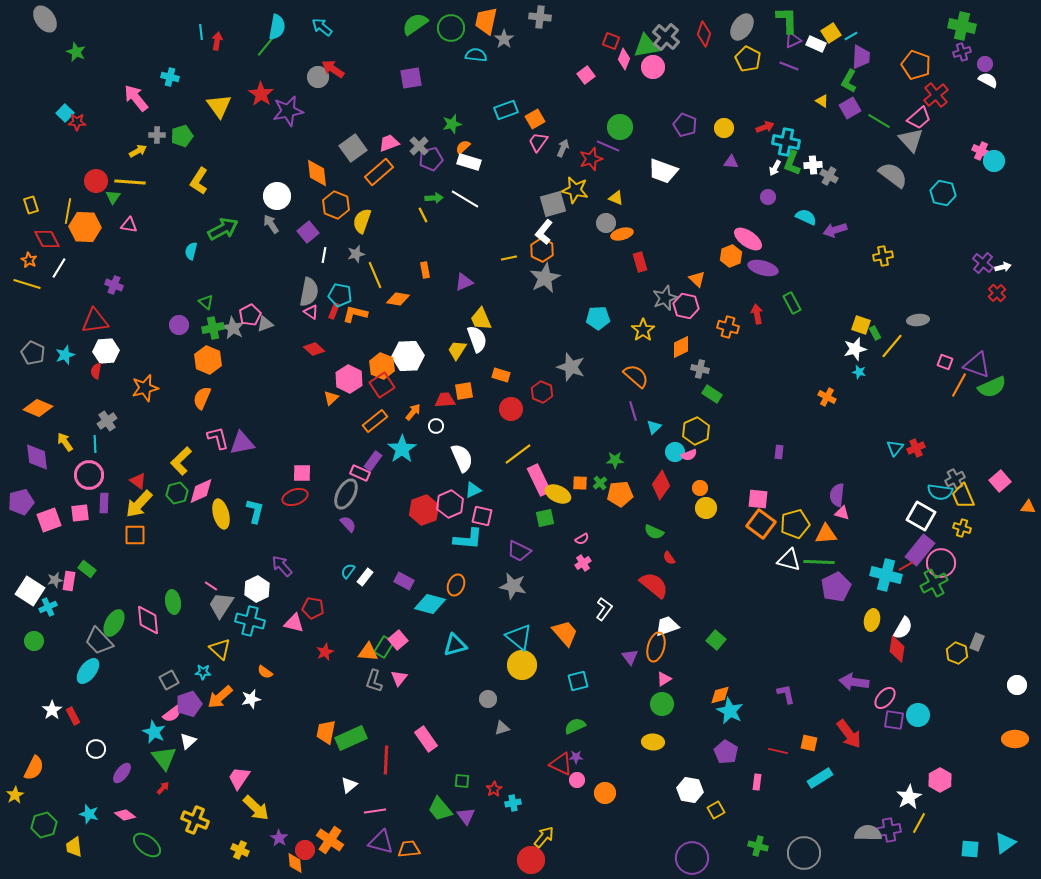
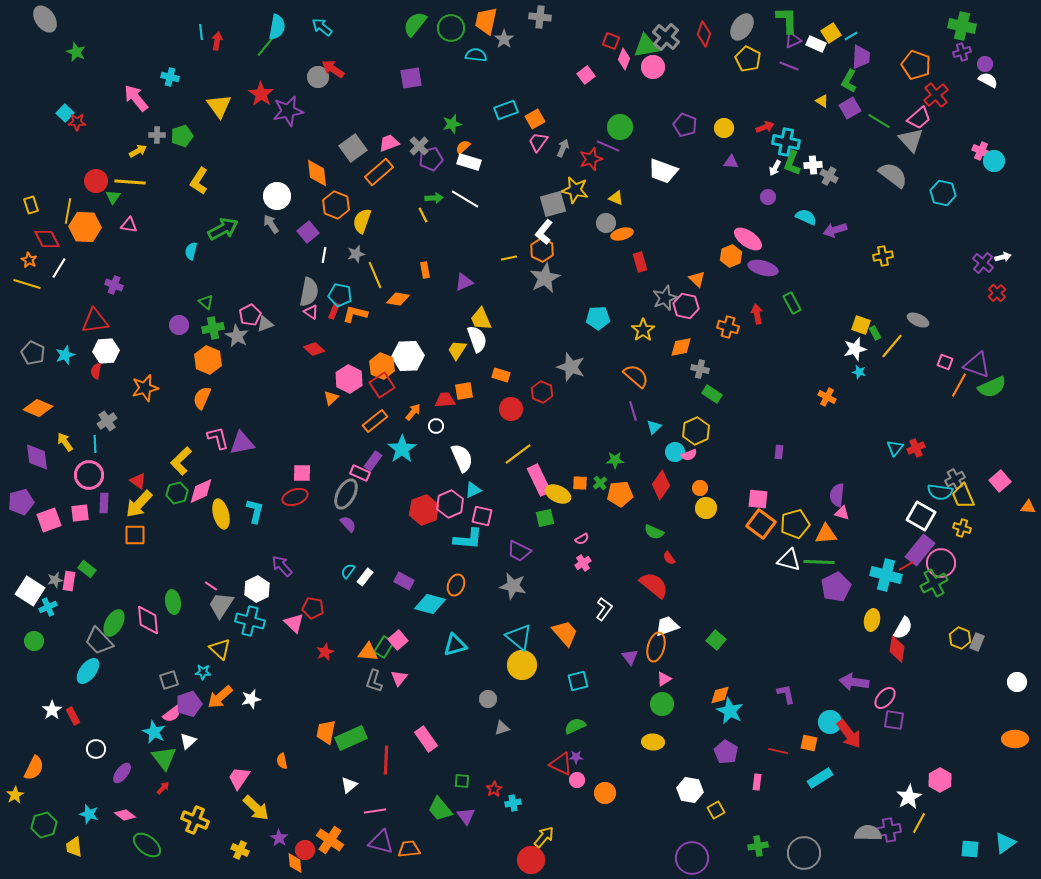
green semicircle at (415, 24): rotated 16 degrees counterclockwise
white arrow at (1003, 267): moved 10 px up
gray ellipse at (918, 320): rotated 30 degrees clockwise
gray star at (233, 328): moved 4 px right, 8 px down
orange diamond at (681, 347): rotated 15 degrees clockwise
pink triangle at (294, 623): rotated 30 degrees clockwise
yellow hexagon at (957, 653): moved 3 px right, 15 px up
orange semicircle at (265, 672): moved 17 px right, 89 px down; rotated 42 degrees clockwise
gray square at (169, 680): rotated 12 degrees clockwise
white circle at (1017, 685): moved 3 px up
cyan circle at (918, 715): moved 88 px left, 7 px down
green cross at (758, 846): rotated 24 degrees counterclockwise
